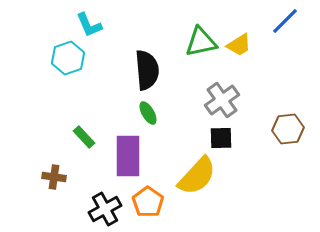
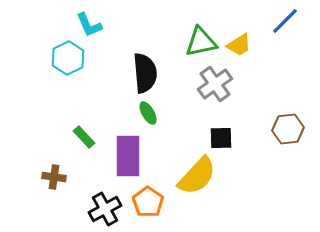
cyan hexagon: rotated 8 degrees counterclockwise
black semicircle: moved 2 px left, 3 px down
gray cross: moved 7 px left, 16 px up
